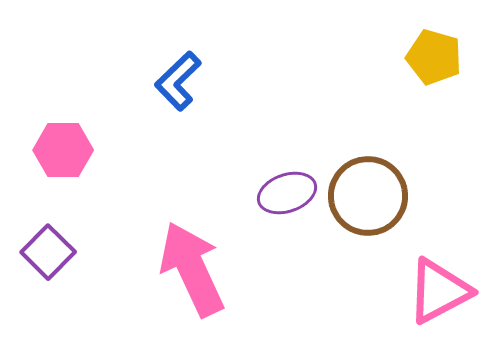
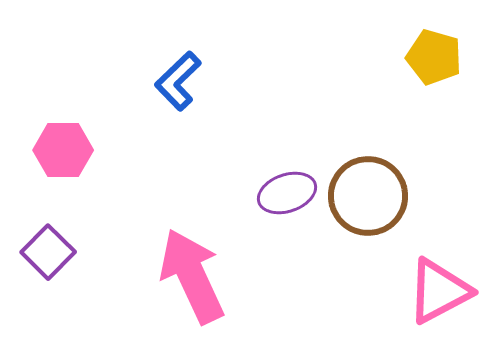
pink arrow: moved 7 px down
